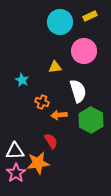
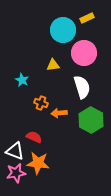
yellow rectangle: moved 3 px left, 2 px down
cyan circle: moved 3 px right, 8 px down
pink circle: moved 2 px down
yellow triangle: moved 2 px left, 2 px up
white semicircle: moved 4 px right, 4 px up
orange cross: moved 1 px left, 1 px down
orange arrow: moved 2 px up
red semicircle: moved 17 px left, 4 px up; rotated 35 degrees counterclockwise
white triangle: rotated 24 degrees clockwise
orange star: rotated 15 degrees clockwise
pink star: rotated 24 degrees clockwise
